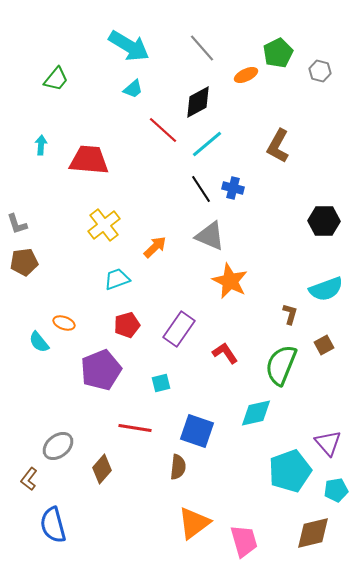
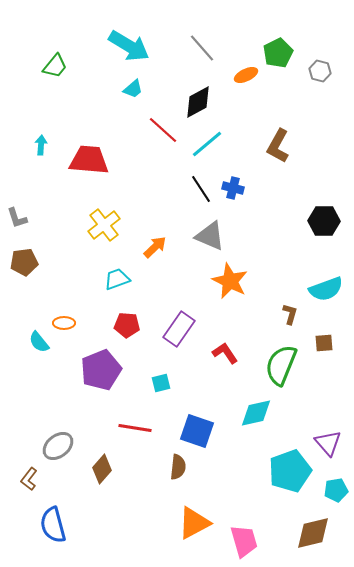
green trapezoid at (56, 79): moved 1 px left, 13 px up
gray L-shape at (17, 224): moved 6 px up
orange ellipse at (64, 323): rotated 20 degrees counterclockwise
red pentagon at (127, 325): rotated 20 degrees clockwise
brown square at (324, 345): moved 2 px up; rotated 24 degrees clockwise
orange triangle at (194, 523): rotated 9 degrees clockwise
